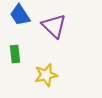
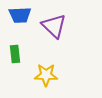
blue trapezoid: rotated 60 degrees counterclockwise
yellow star: rotated 15 degrees clockwise
